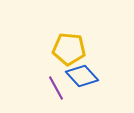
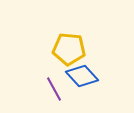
purple line: moved 2 px left, 1 px down
